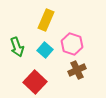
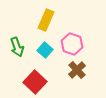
brown cross: rotated 18 degrees counterclockwise
